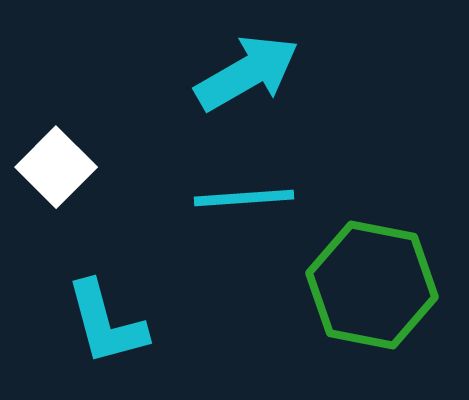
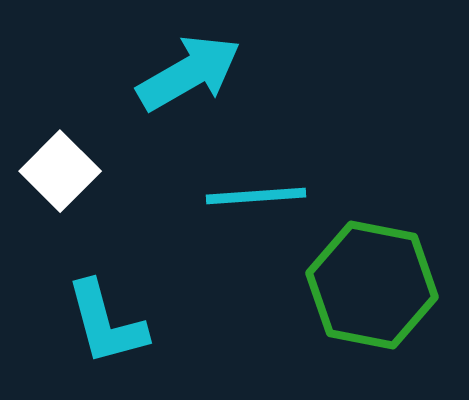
cyan arrow: moved 58 px left
white square: moved 4 px right, 4 px down
cyan line: moved 12 px right, 2 px up
